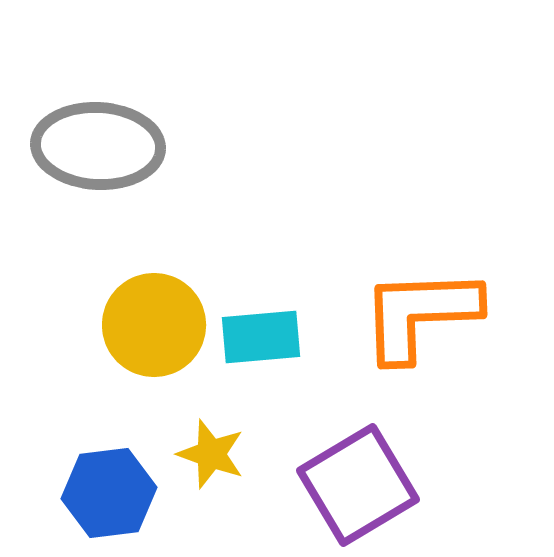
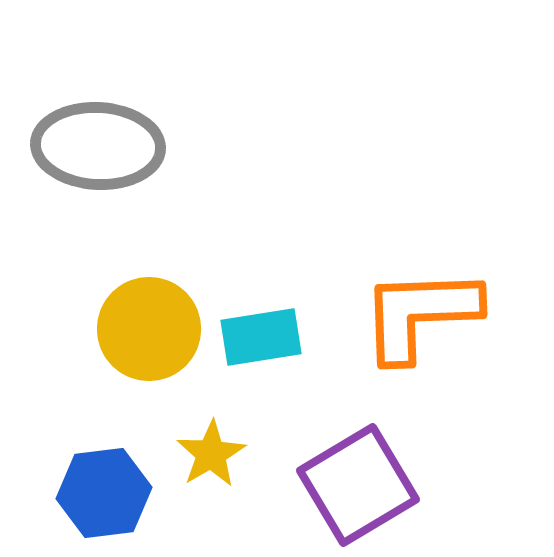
yellow circle: moved 5 px left, 4 px down
cyan rectangle: rotated 4 degrees counterclockwise
yellow star: rotated 22 degrees clockwise
blue hexagon: moved 5 px left
